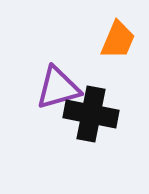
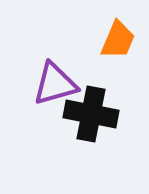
purple triangle: moved 3 px left, 4 px up
